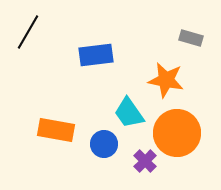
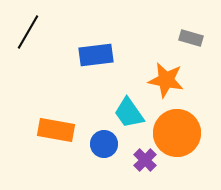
purple cross: moved 1 px up
